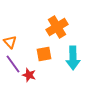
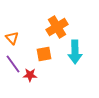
orange triangle: moved 2 px right, 4 px up
cyan arrow: moved 2 px right, 6 px up
red star: moved 1 px right; rotated 16 degrees counterclockwise
